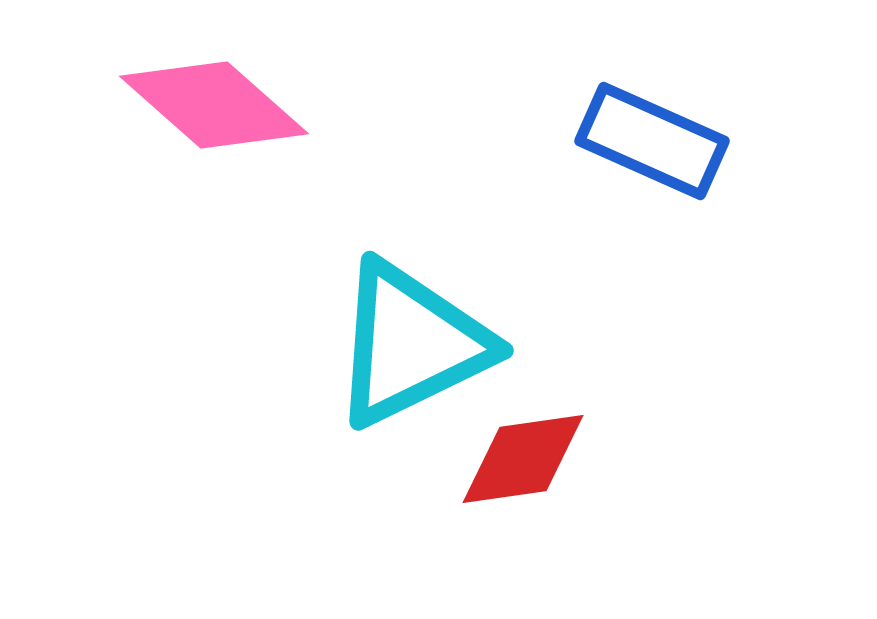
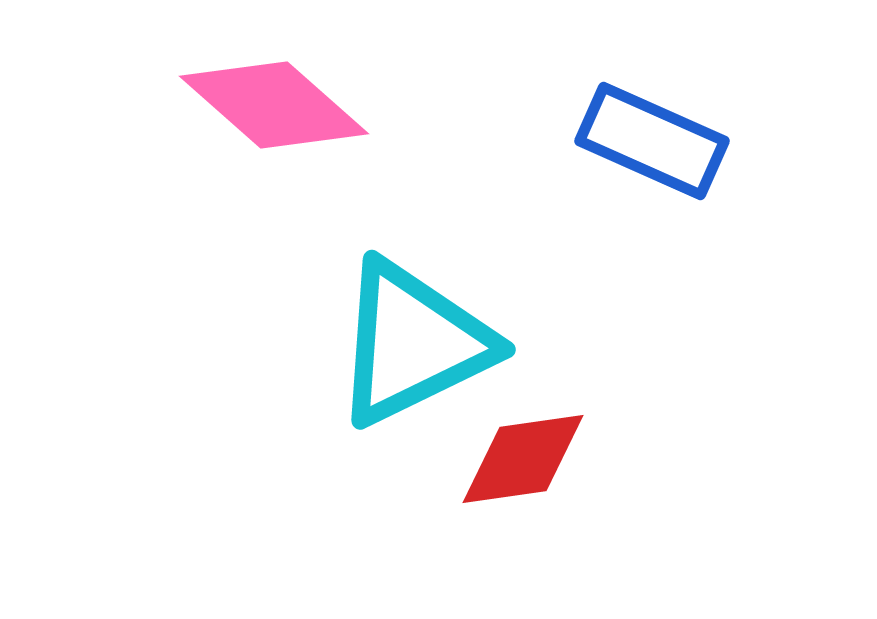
pink diamond: moved 60 px right
cyan triangle: moved 2 px right, 1 px up
